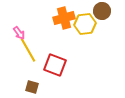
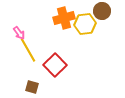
red square: rotated 25 degrees clockwise
